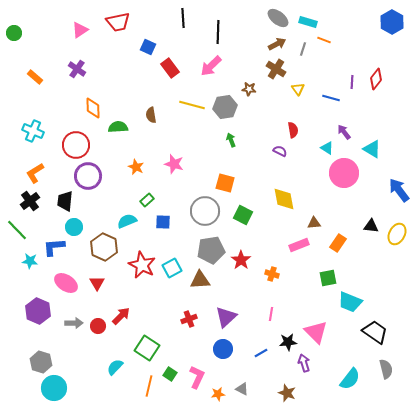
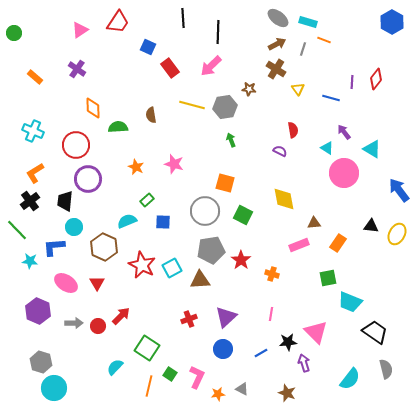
red trapezoid at (118, 22): rotated 45 degrees counterclockwise
purple circle at (88, 176): moved 3 px down
